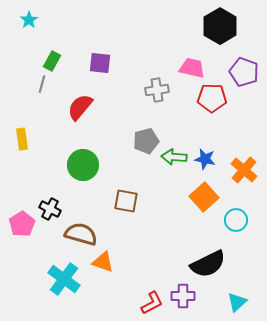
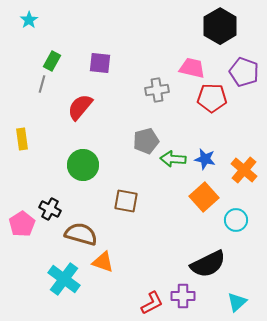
green arrow: moved 1 px left, 2 px down
